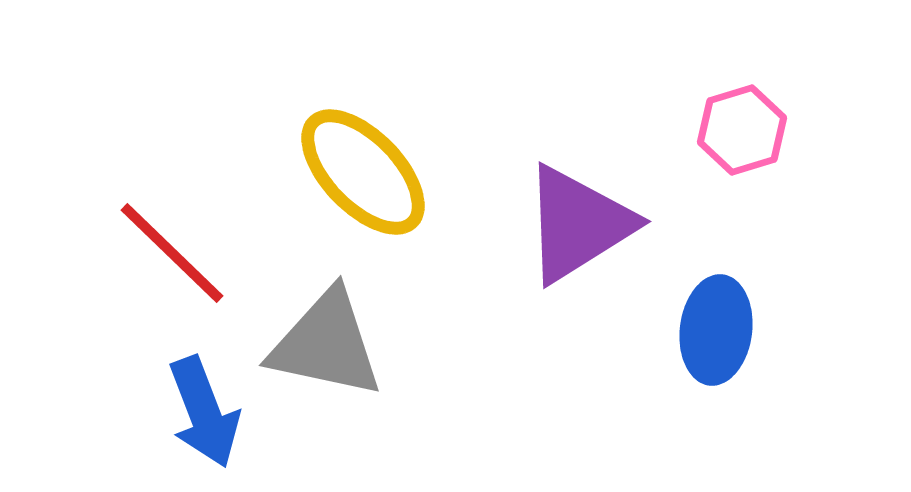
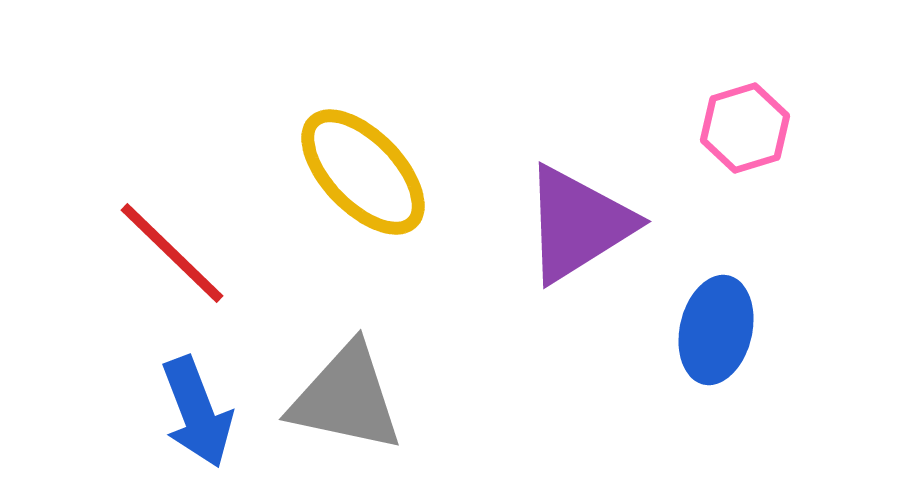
pink hexagon: moved 3 px right, 2 px up
blue ellipse: rotated 6 degrees clockwise
gray triangle: moved 20 px right, 54 px down
blue arrow: moved 7 px left
